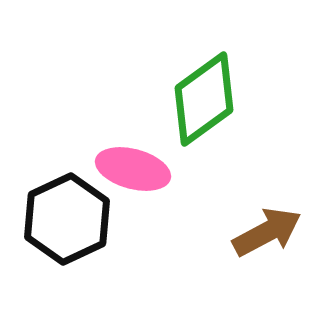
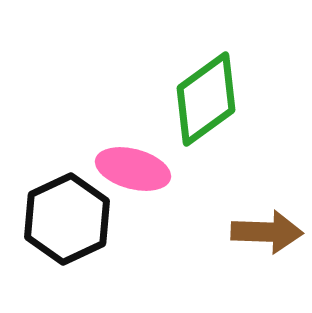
green diamond: moved 2 px right
brown arrow: rotated 30 degrees clockwise
